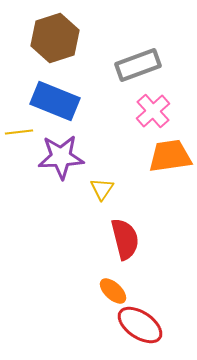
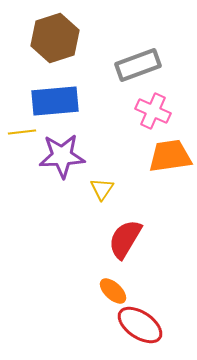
blue rectangle: rotated 27 degrees counterclockwise
pink cross: rotated 24 degrees counterclockwise
yellow line: moved 3 px right
purple star: moved 1 px right, 1 px up
red semicircle: rotated 135 degrees counterclockwise
